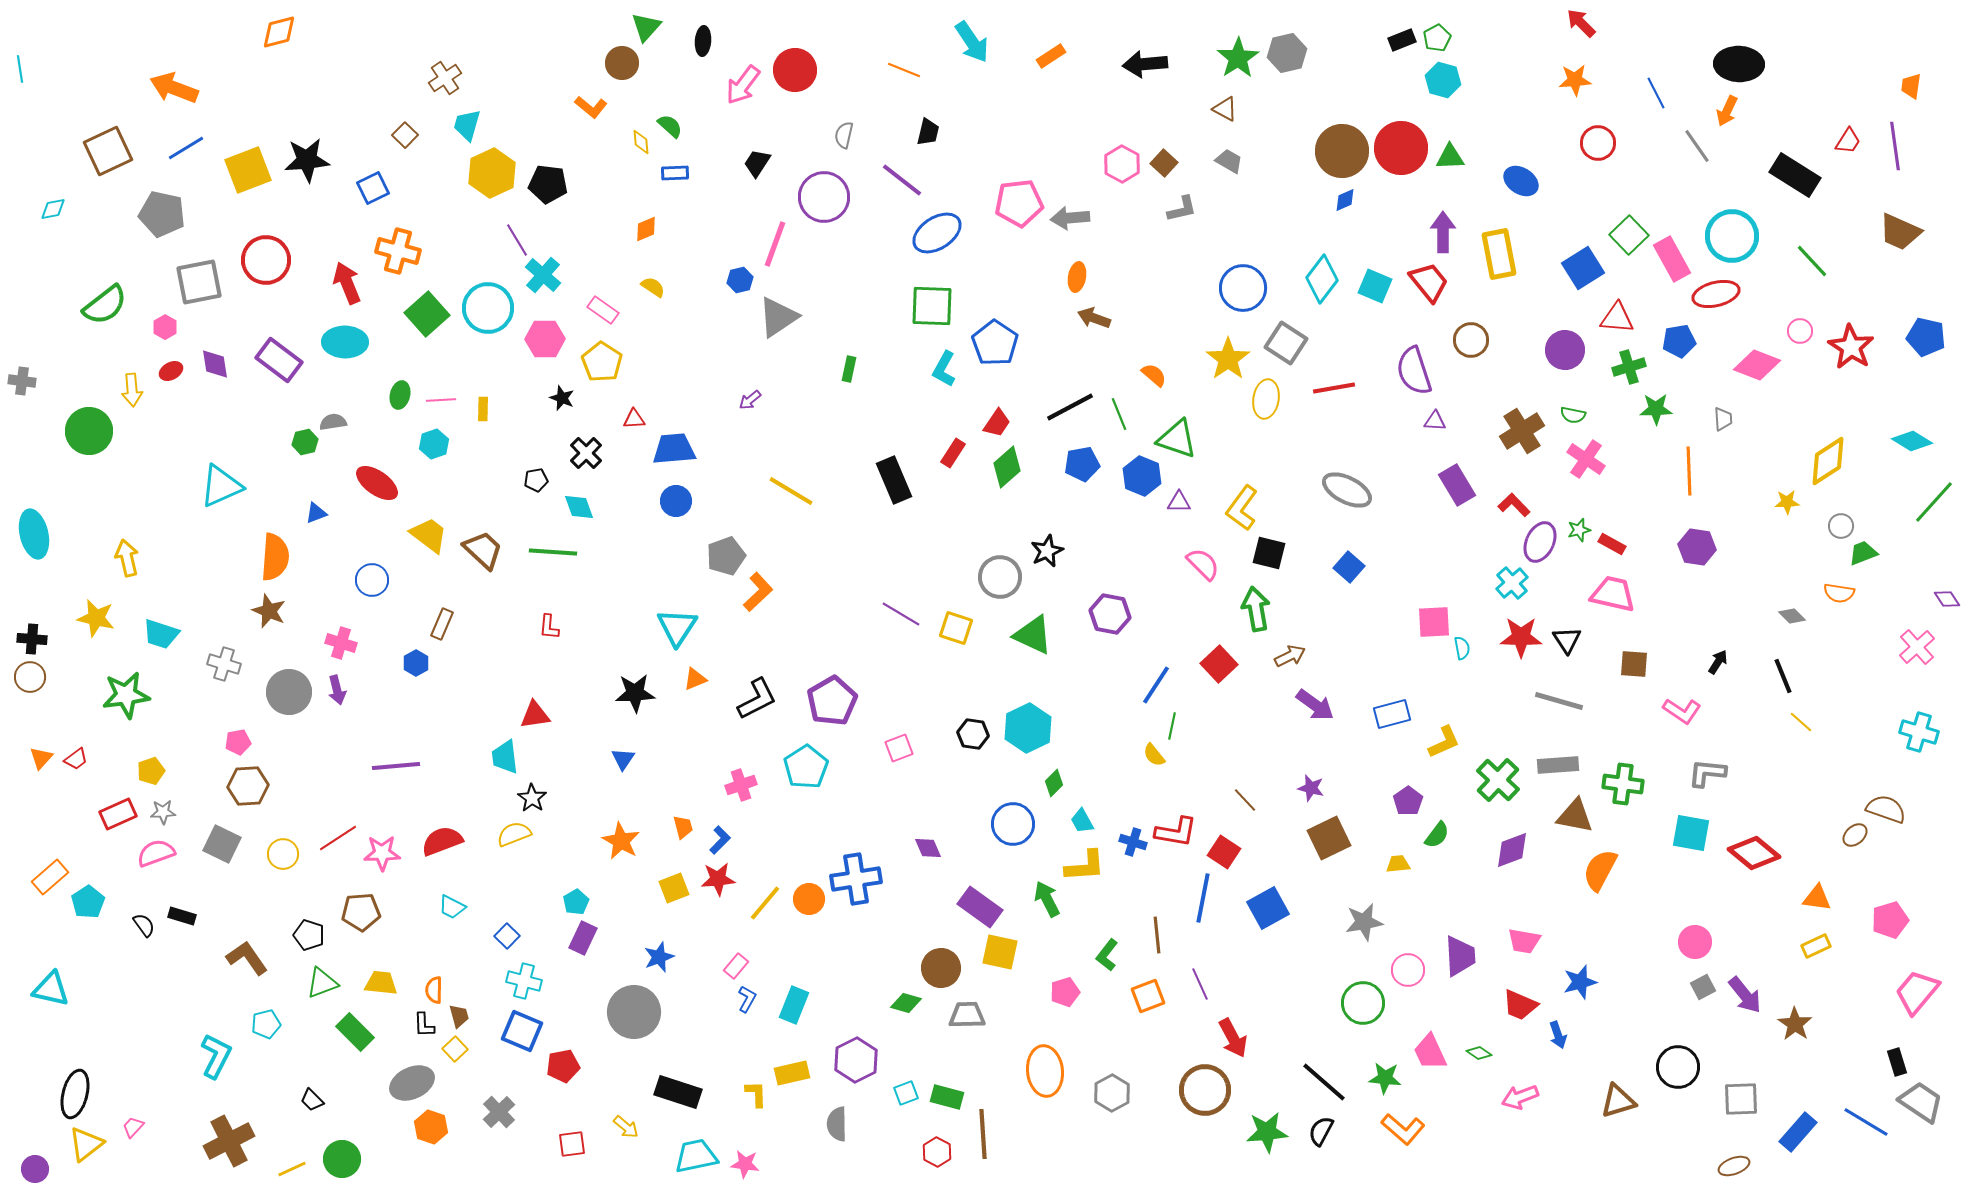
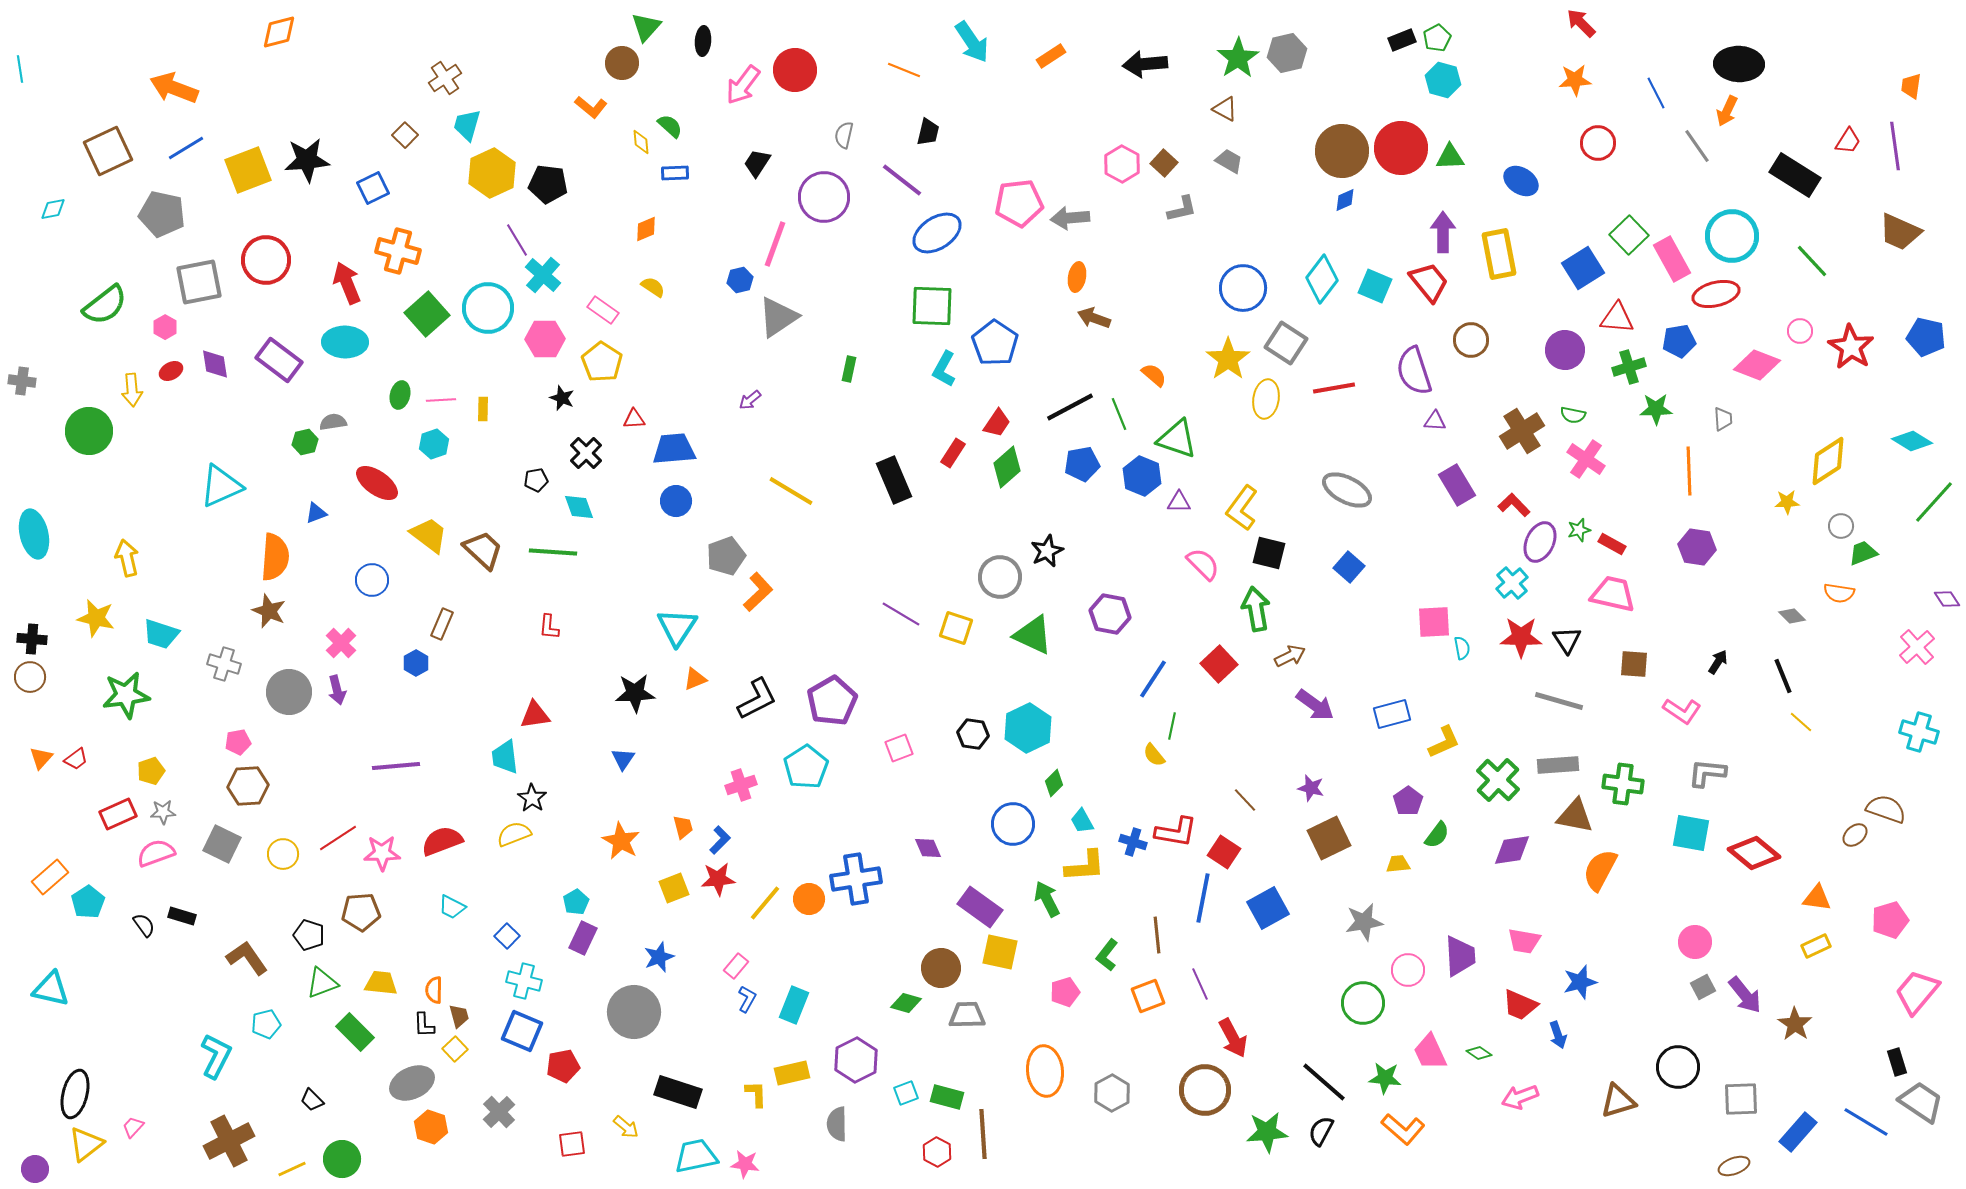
pink cross at (341, 643): rotated 28 degrees clockwise
blue line at (1156, 685): moved 3 px left, 6 px up
purple diamond at (1512, 850): rotated 12 degrees clockwise
